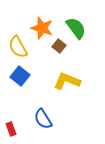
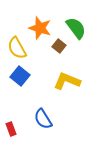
orange star: moved 2 px left
yellow semicircle: moved 1 px left, 1 px down
